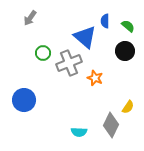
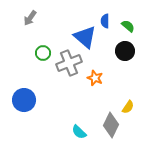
cyan semicircle: rotated 42 degrees clockwise
